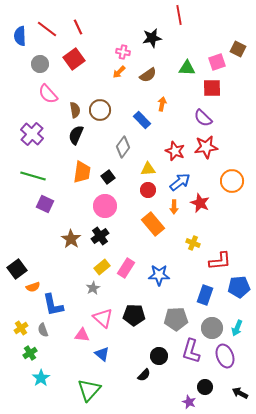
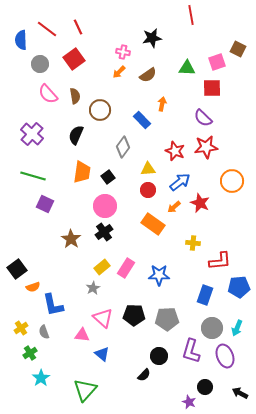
red line at (179, 15): moved 12 px right
blue semicircle at (20, 36): moved 1 px right, 4 px down
brown semicircle at (75, 110): moved 14 px up
orange arrow at (174, 207): rotated 48 degrees clockwise
orange rectangle at (153, 224): rotated 15 degrees counterclockwise
black cross at (100, 236): moved 4 px right, 4 px up
yellow cross at (193, 243): rotated 16 degrees counterclockwise
gray pentagon at (176, 319): moved 9 px left
gray semicircle at (43, 330): moved 1 px right, 2 px down
green triangle at (89, 390): moved 4 px left
